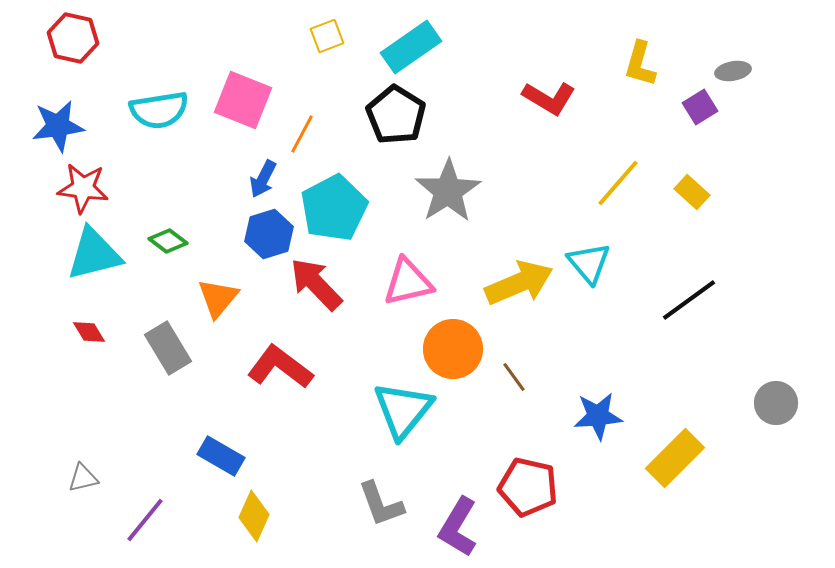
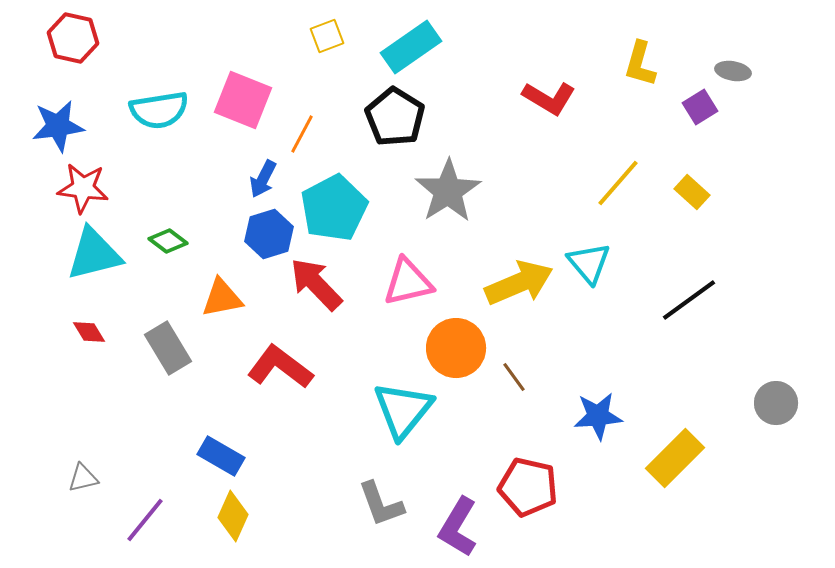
gray ellipse at (733, 71): rotated 20 degrees clockwise
black pentagon at (396, 115): moved 1 px left, 2 px down
orange triangle at (218, 298): moved 4 px right; rotated 39 degrees clockwise
orange circle at (453, 349): moved 3 px right, 1 px up
yellow diamond at (254, 516): moved 21 px left
